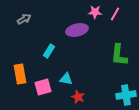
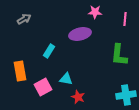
pink line: moved 10 px right, 5 px down; rotated 24 degrees counterclockwise
purple ellipse: moved 3 px right, 4 px down
orange rectangle: moved 3 px up
pink square: rotated 12 degrees counterclockwise
